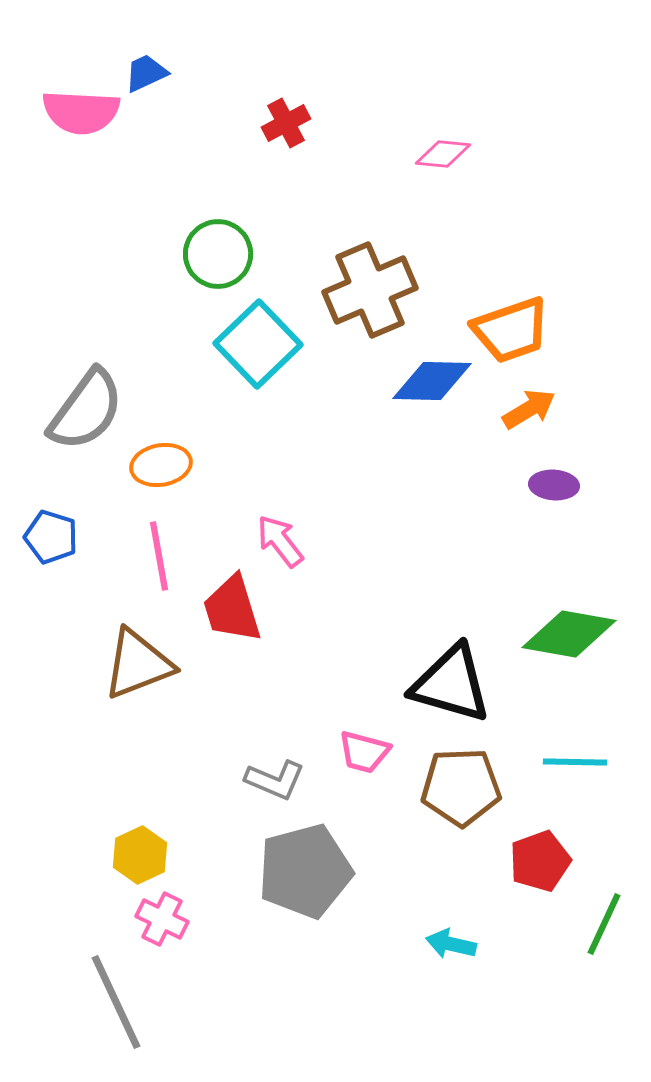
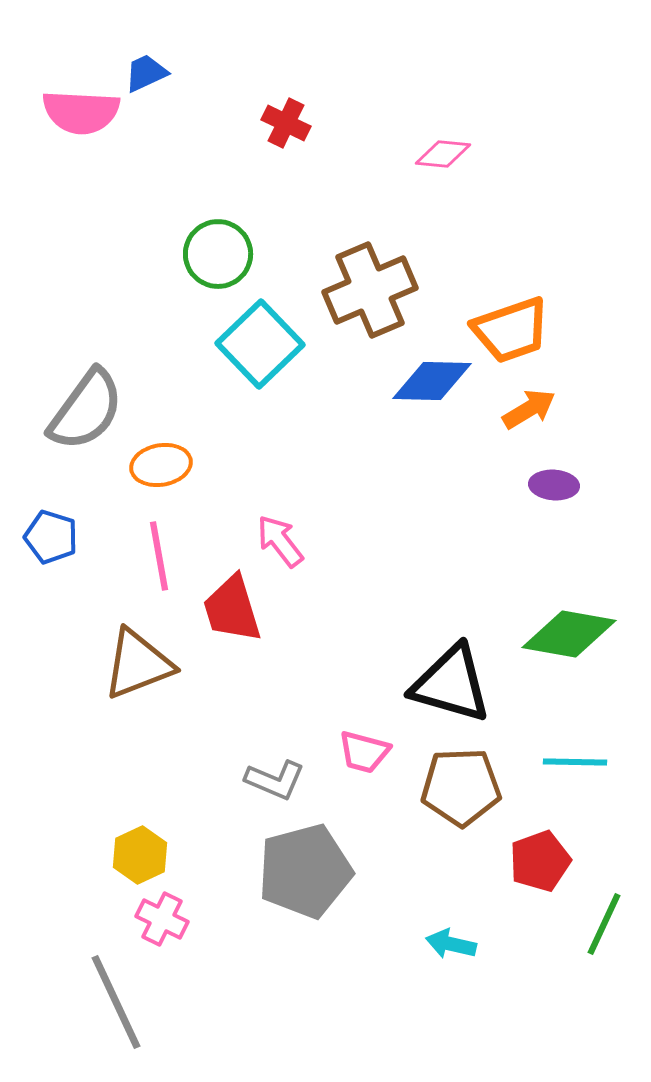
red cross: rotated 36 degrees counterclockwise
cyan square: moved 2 px right
